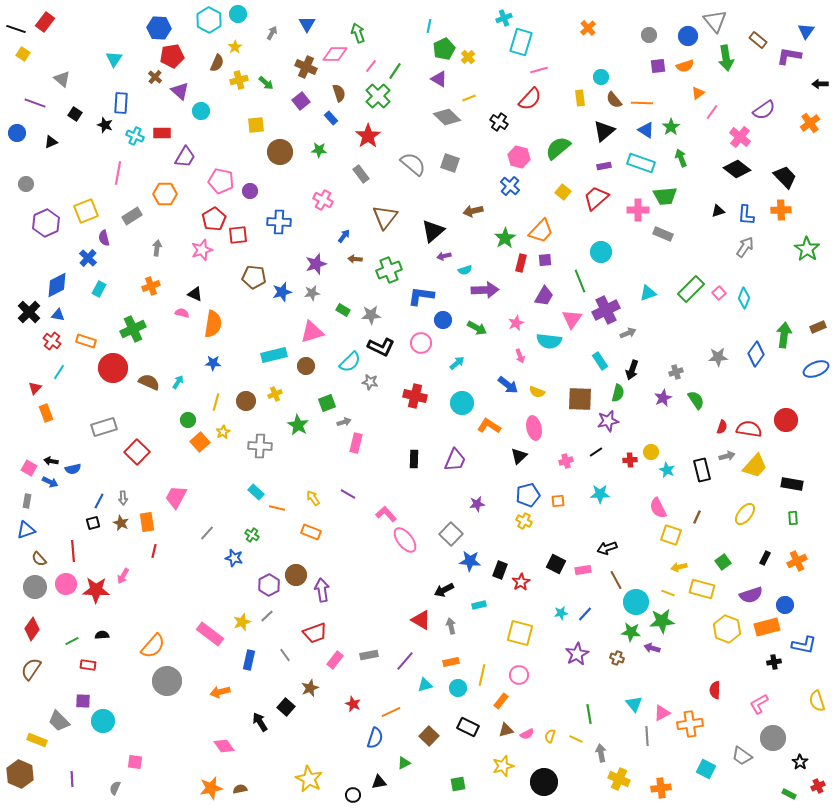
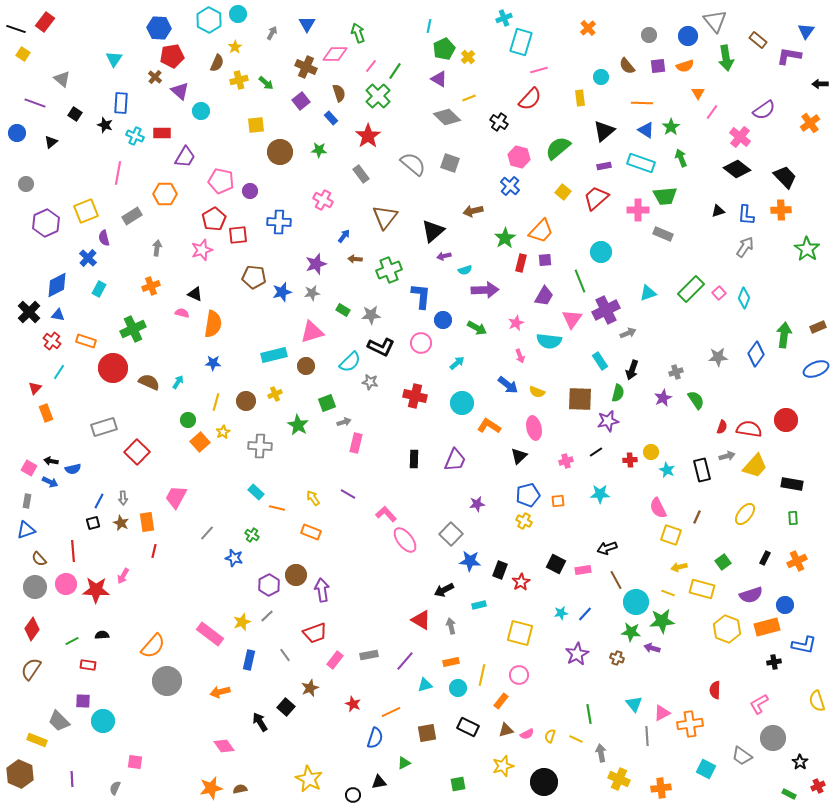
orange triangle at (698, 93): rotated 24 degrees counterclockwise
brown semicircle at (614, 100): moved 13 px right, 34 px up
black triangle at (51, 142): rotated 16 degrees counterclockwise
blue L-shape at (421, 296): rotated 88 degrees clockwise
brown square at (429, 736): moved 2 px left, 3 px up; rotated 36 degrees clockwise
